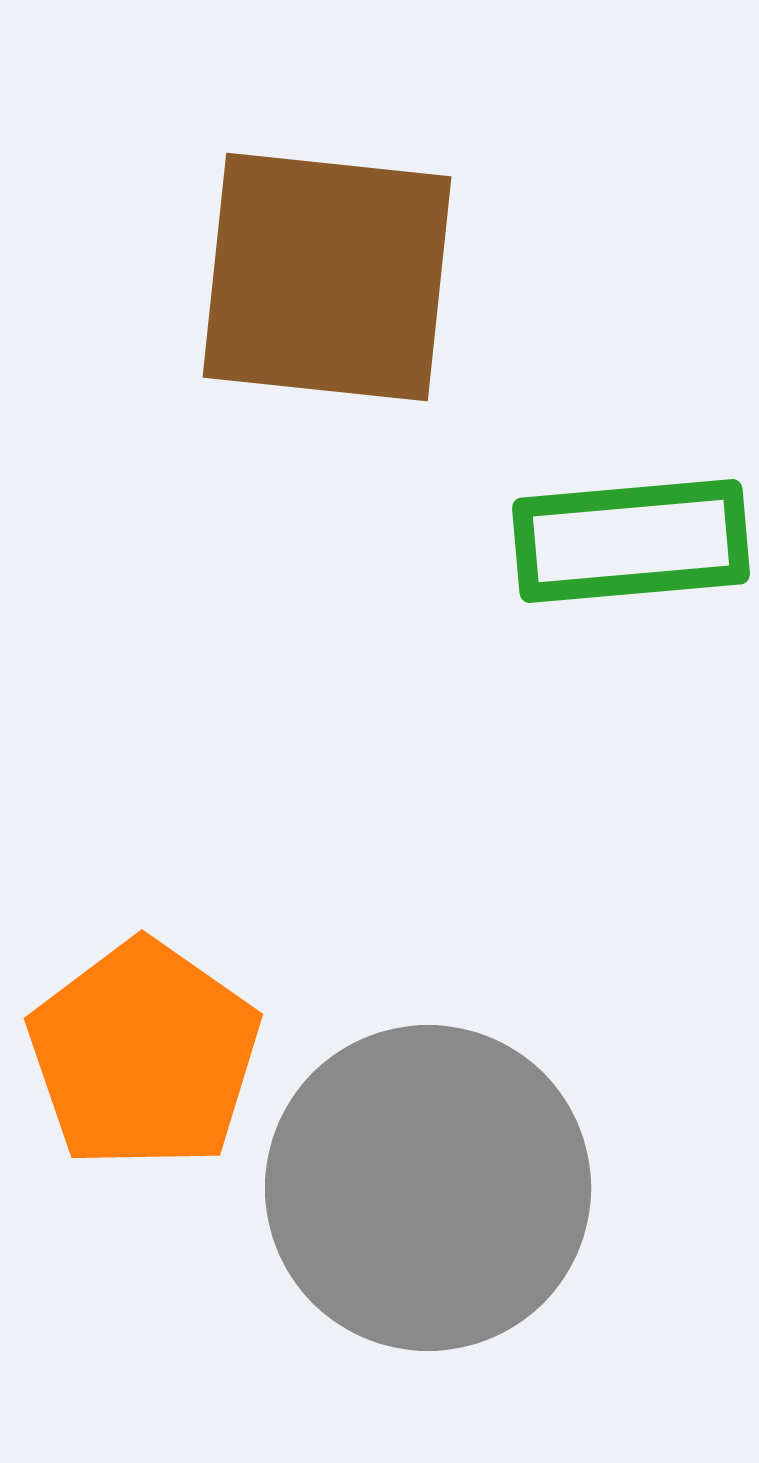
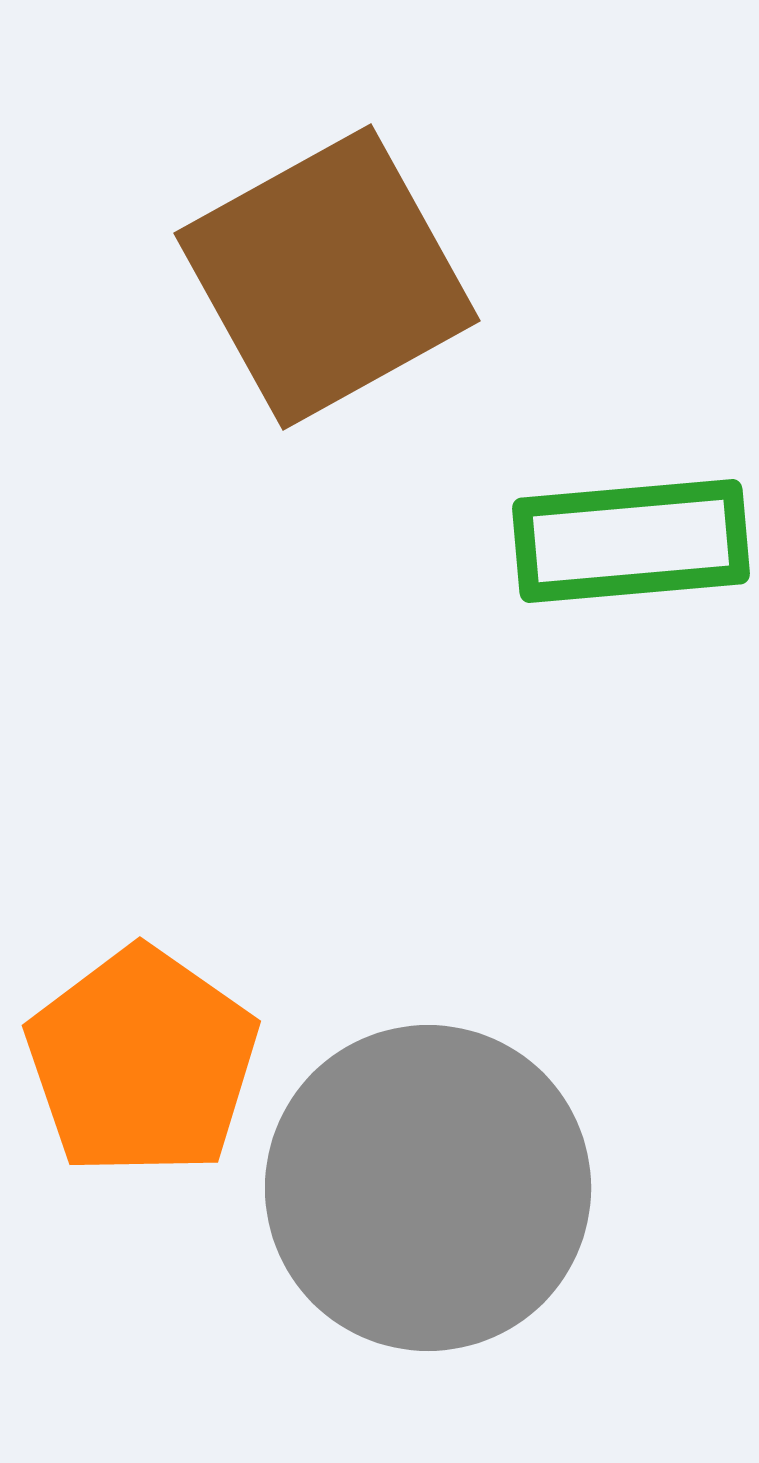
brown square: rotated 35 degrees counterclockwise
orange pentagon: moved 2 px left, 7 px down
